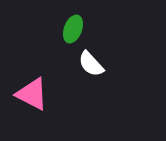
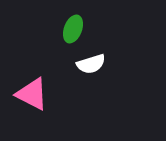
white semicircle: rotated 64 degrees counterclockwise
